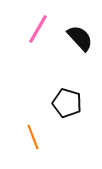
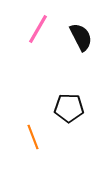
black semicircle: moved 1 px right, 1 px up; rotated 16 degrees clockwise
black pentagon: moved 2 px right, 5 px down; rotated 16 degrees counterclockwise
